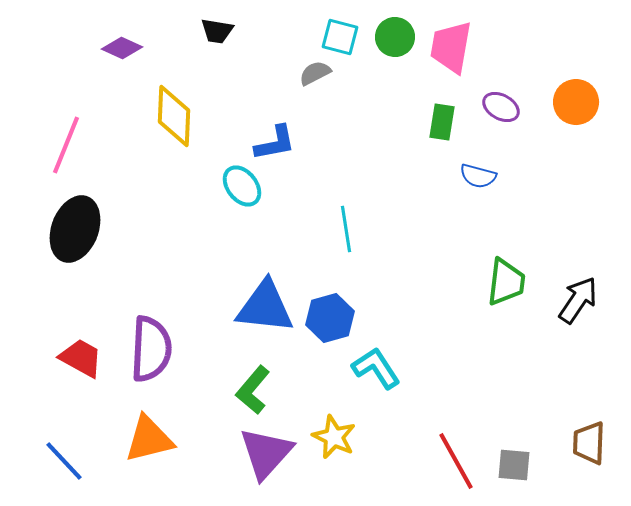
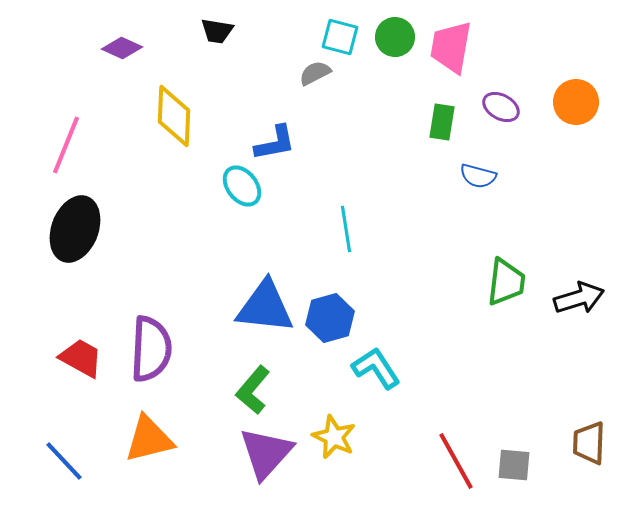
black arrow: moved 1 px right, 2 px up; rotated 39 degrees clockwise
